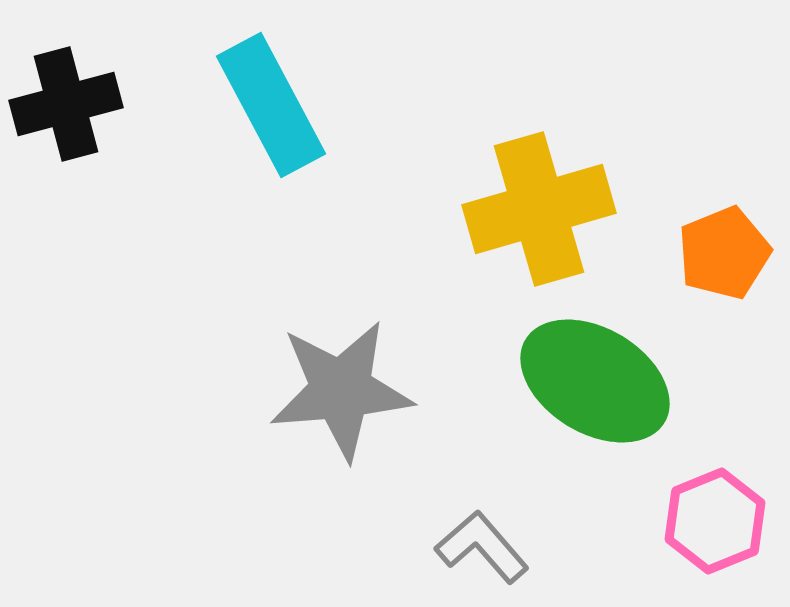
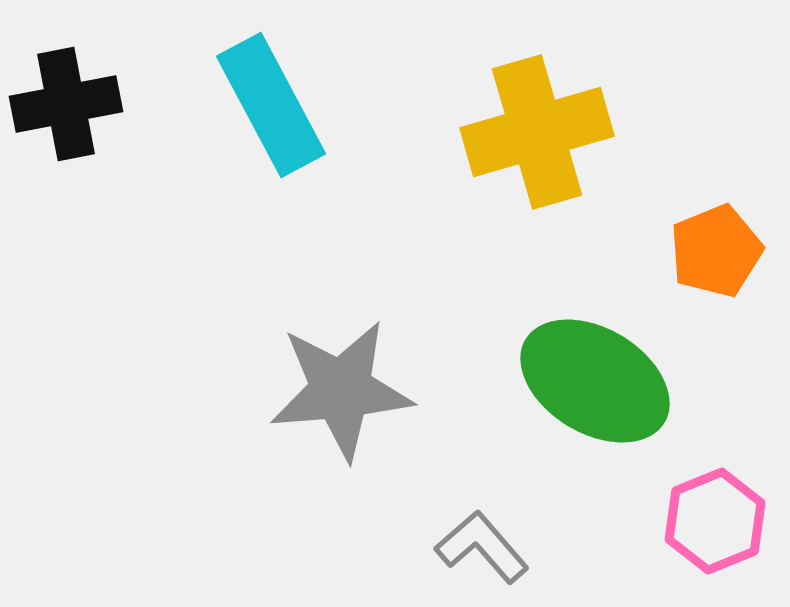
black cross: rotated 4 degrees clockwise
yellow cross: moved 2 px left, 77 px up
orange pentagon: moved 8 px left, 2 px up
